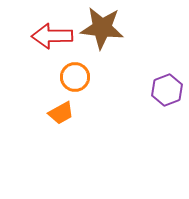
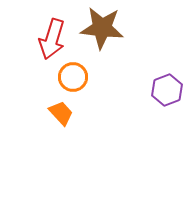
red arrow: moved 3 px down; rotated 72 degrees counterclockwise
orange circle: moved 2 px left
orange trapezoid: rotated 104 degrees counterclockwise
